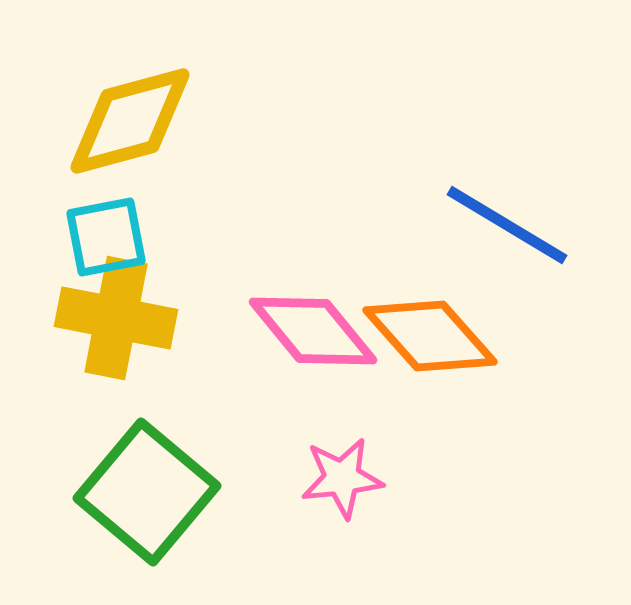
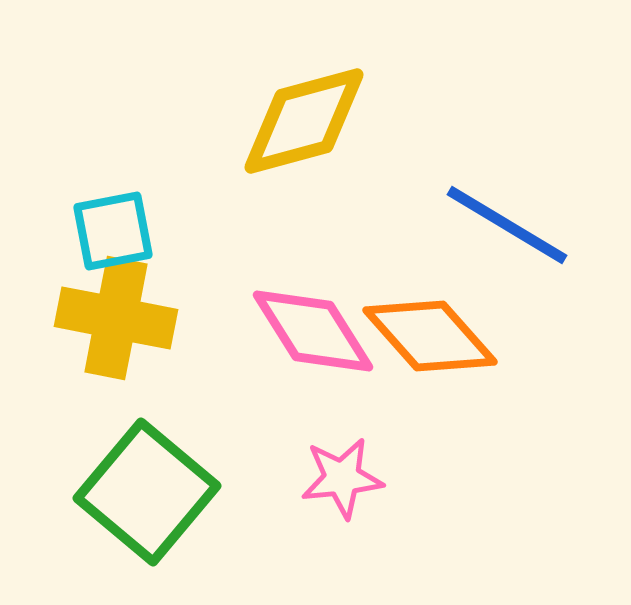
yellow diamond: moved 174 px right
cyan square: moved 7 px right, 6 px up
pink diamond: rotated 7 degrees clockwise
